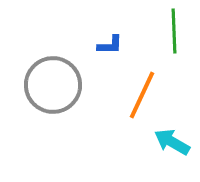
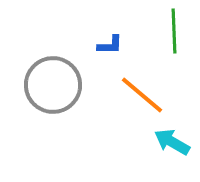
orange line: rotated 75 degrees counterclockwise
